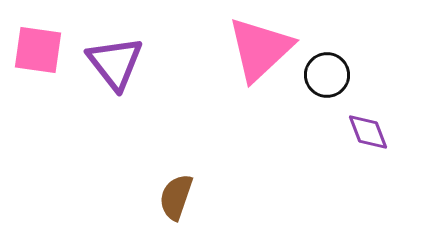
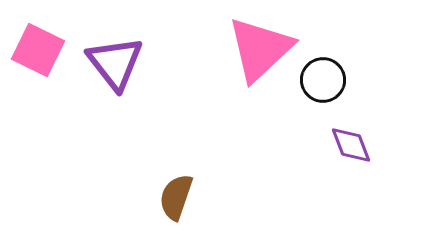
pink square: rotated 18 degrees clockwise
black circle: moved 4 px left, 5 px down
purple diamond: moved 17 px left, 13 px down
